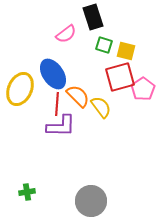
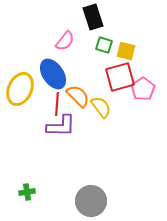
pink semicircle: moved 1 px left, 7 px down; rotated 15 degrees counterclockwise
